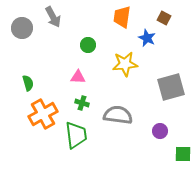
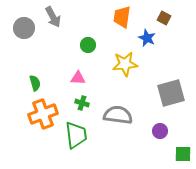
gray circle: moved 2 px right
pink triangle: moved 1 px down
green semicircle: moved 7 px right
gray square: moved 6 px down
orange cross: rotated 8 degrees clockwise
